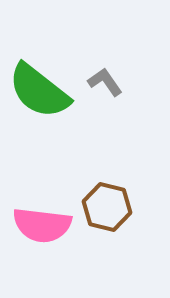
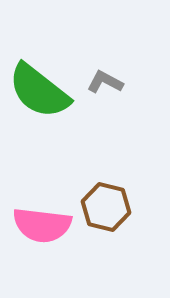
gray L-shape: rotated 27 degrees counterclockwise
brown hexagon: moved 1 px left
